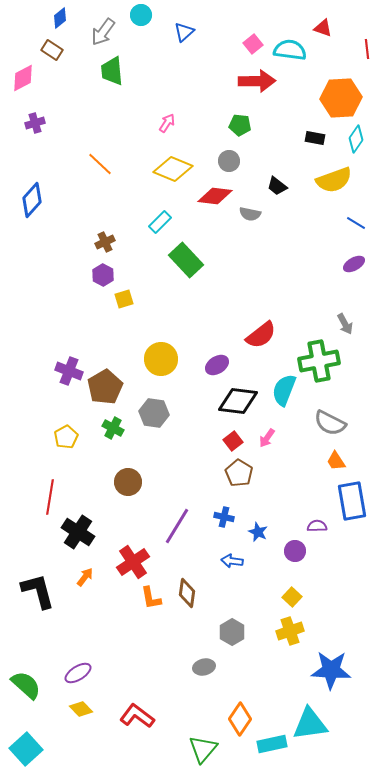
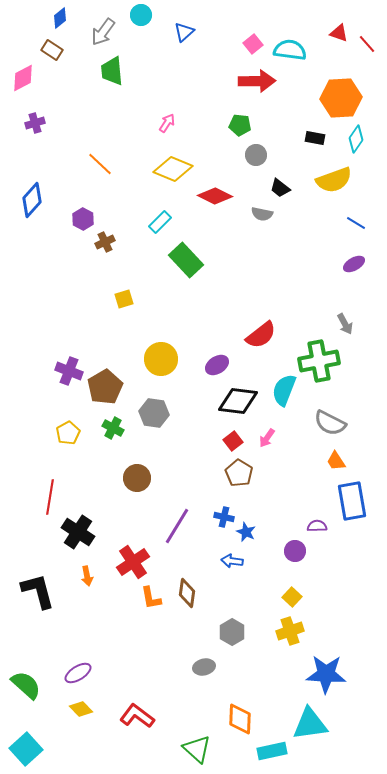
red triangle at (323, 28): moved 16 px right, 5 px down
red line at (367, 49): moved 5 px up; rotated 36 degrees counterclockwise
gray circle at (229, 161): moved 27 px right, 6 px up
black trapezoid at (277, 186): moved 3 px right, 2 px down
red diamond at (215, 196): rotated 20 degrees clockwise
gray semicircle at (250, 214): moved 12 px right
purple hexagon at (103, 275): moved 20 px left, 56 px up
yellow pentagon at (66, 437): moved 2 px right, 4 px up
brown circle at (128, 482): moved 9 px right, 4 px up
blue star at (258, 532): moved 12 px left
orange arrow at (85, 577): moved 2 px right, 1 px up; rotated 132 degrees clockwise
blue star at (331, 670): moved 5 px left, 4 px down
orange diamond at (240, 719): rotated 32 degrees counterclockwise
cyan rectangle at (272, 744): moved 7 px down
green triangle at (203, 749): moved 6 px left; rotated 28 degrees counterclockwise
